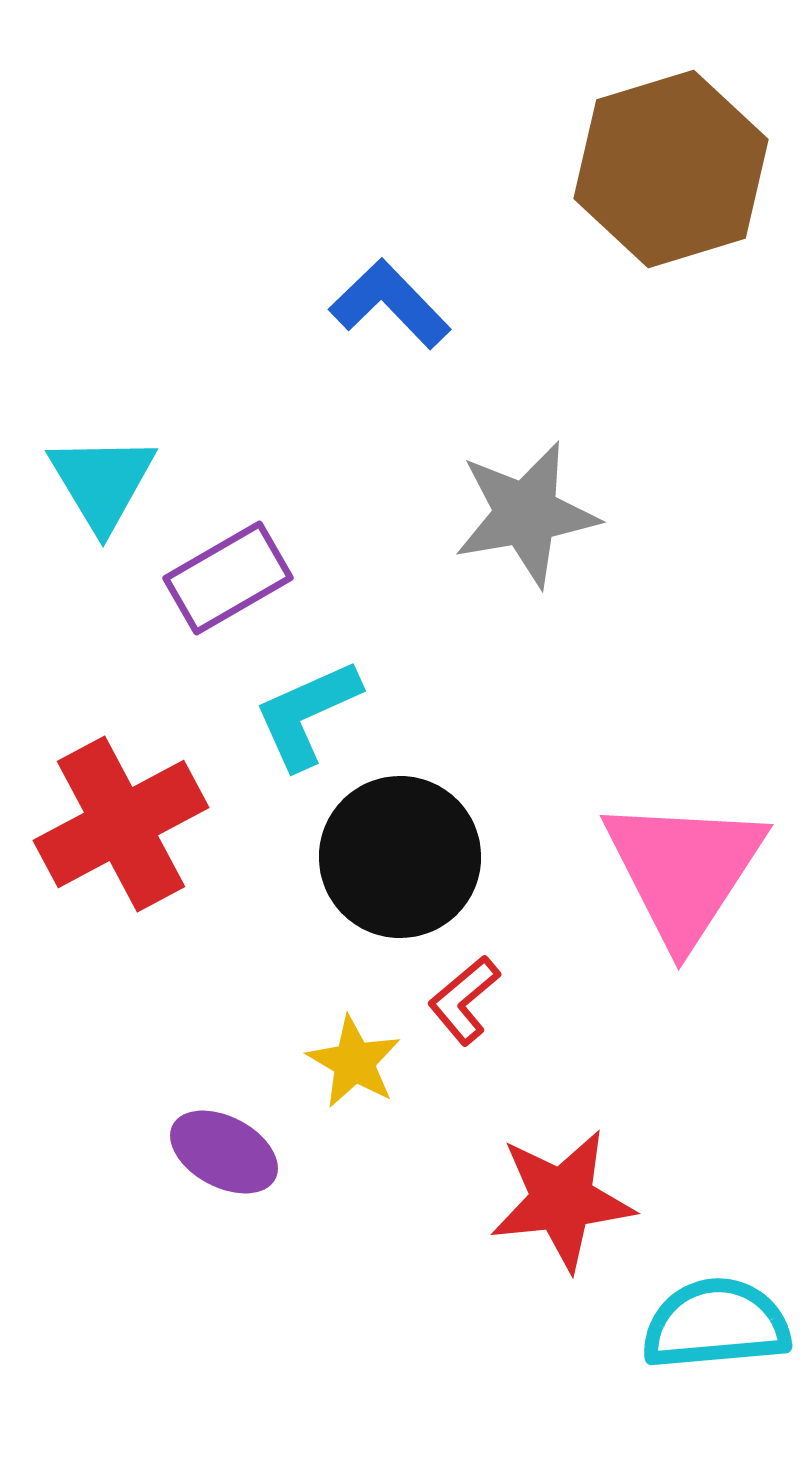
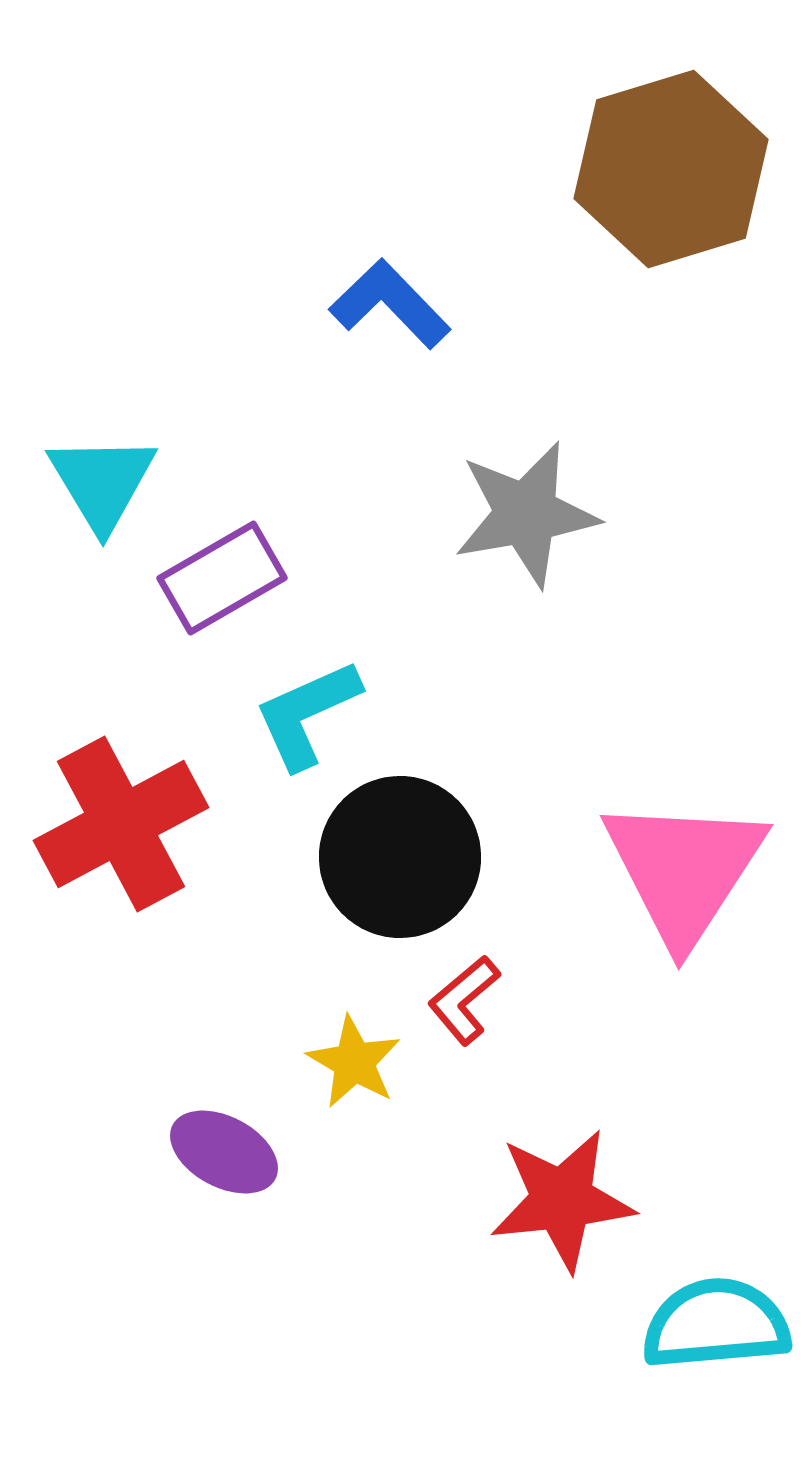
purple rectangle: moved 6 px left
